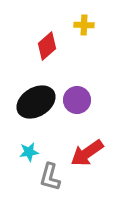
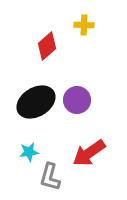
red arrow: moved 2 px right
